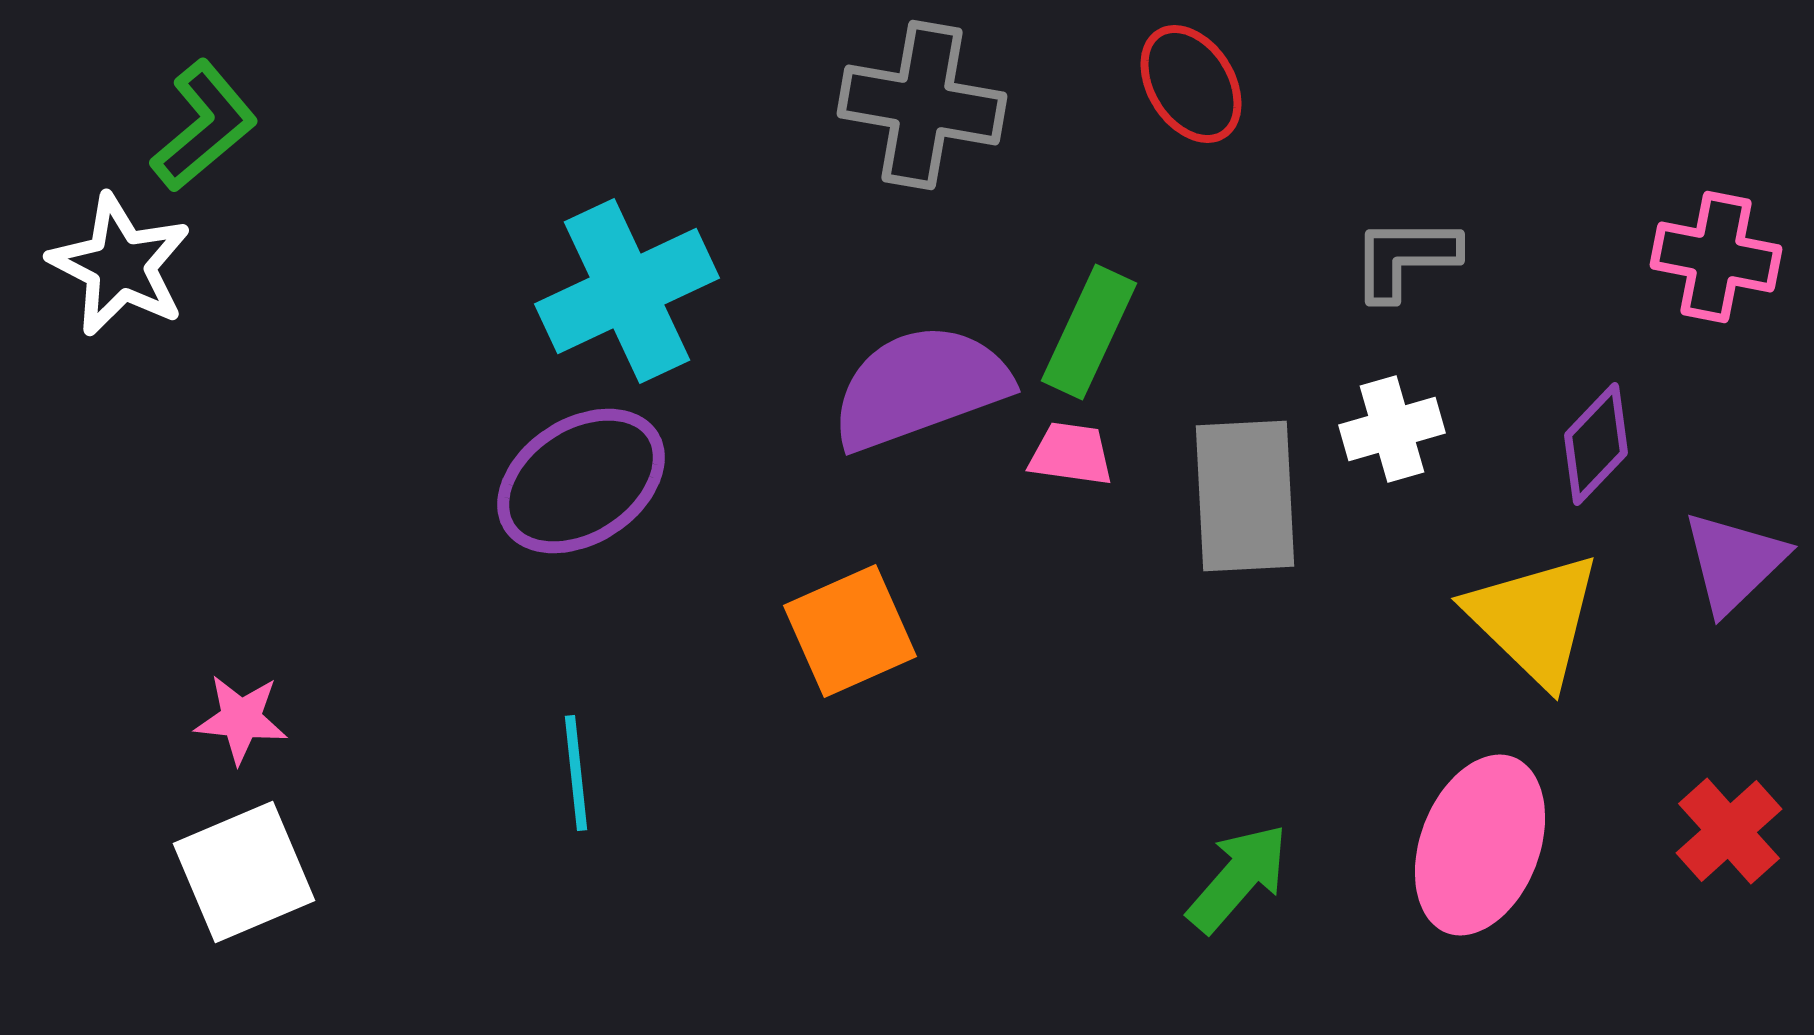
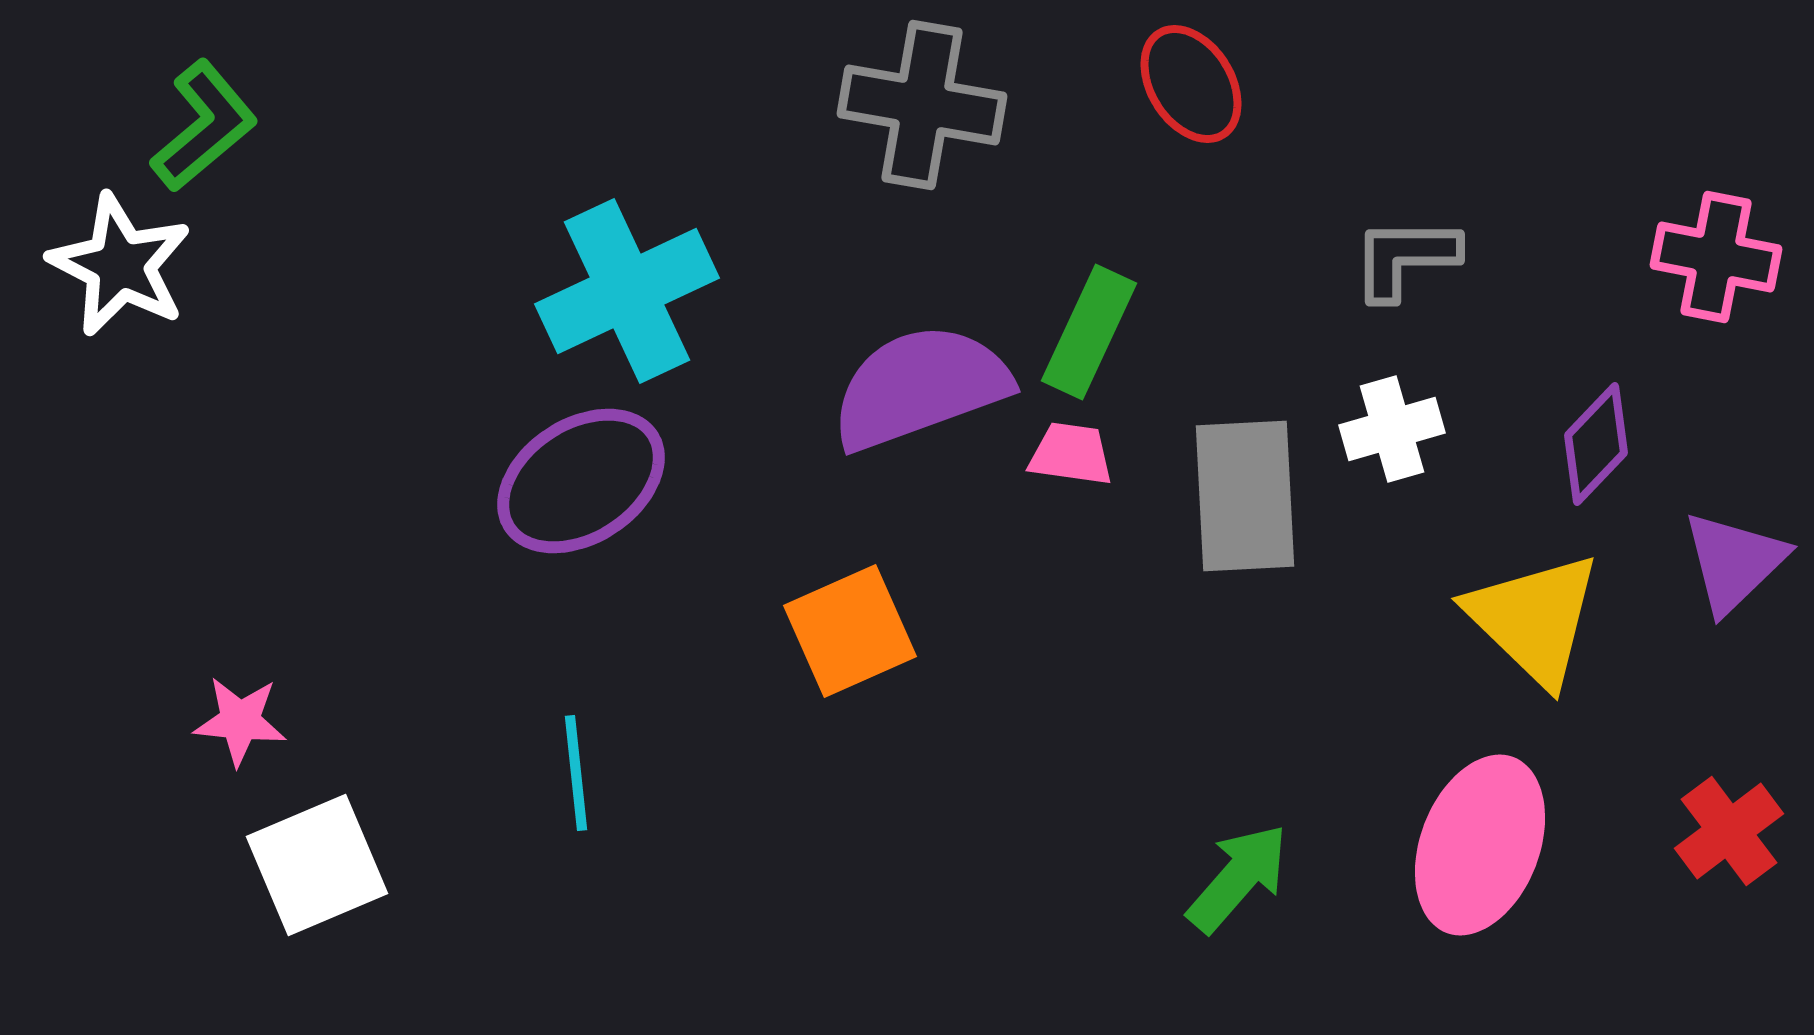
pink star: moved 1 px left, 2 px down
red cross: rotated 5 degrees clockwise
white square: moved 73 px right, 7 px up
